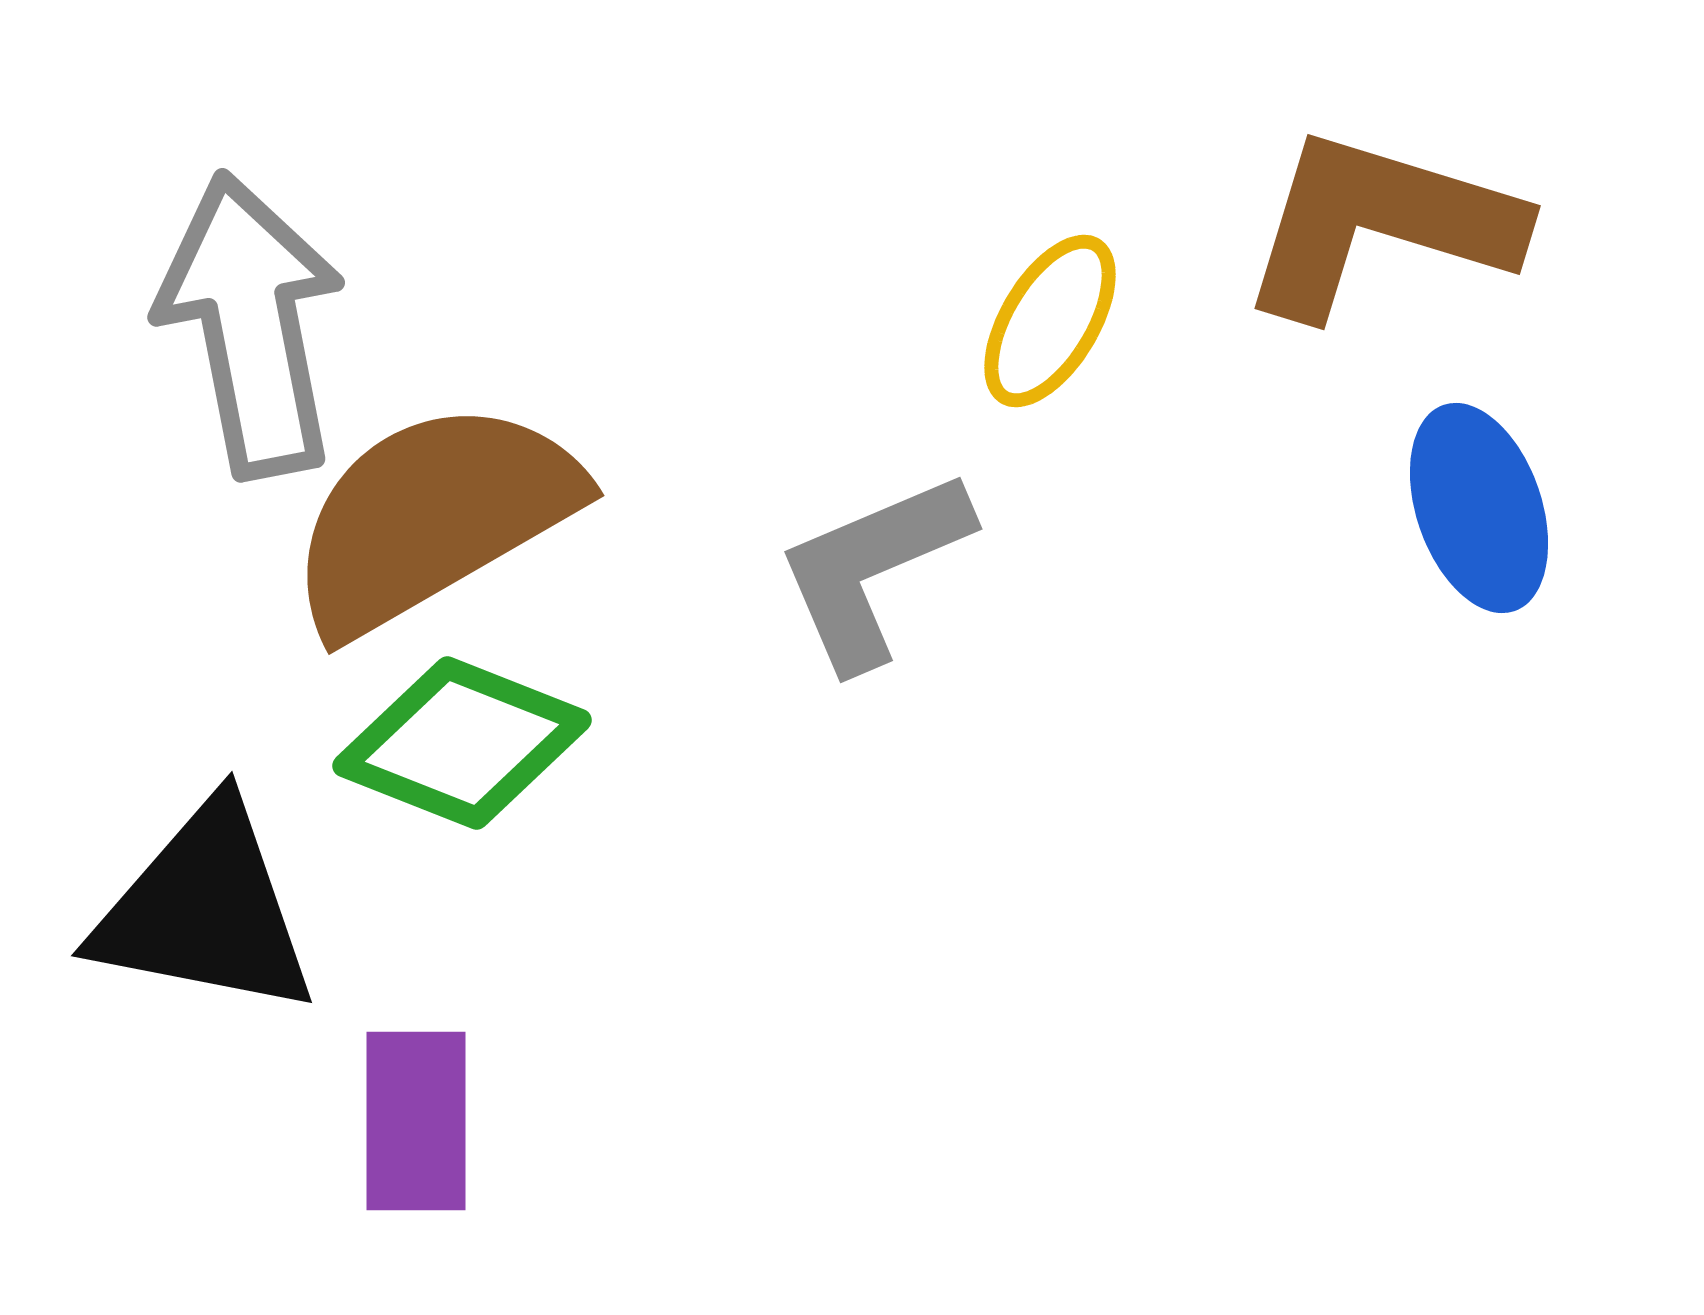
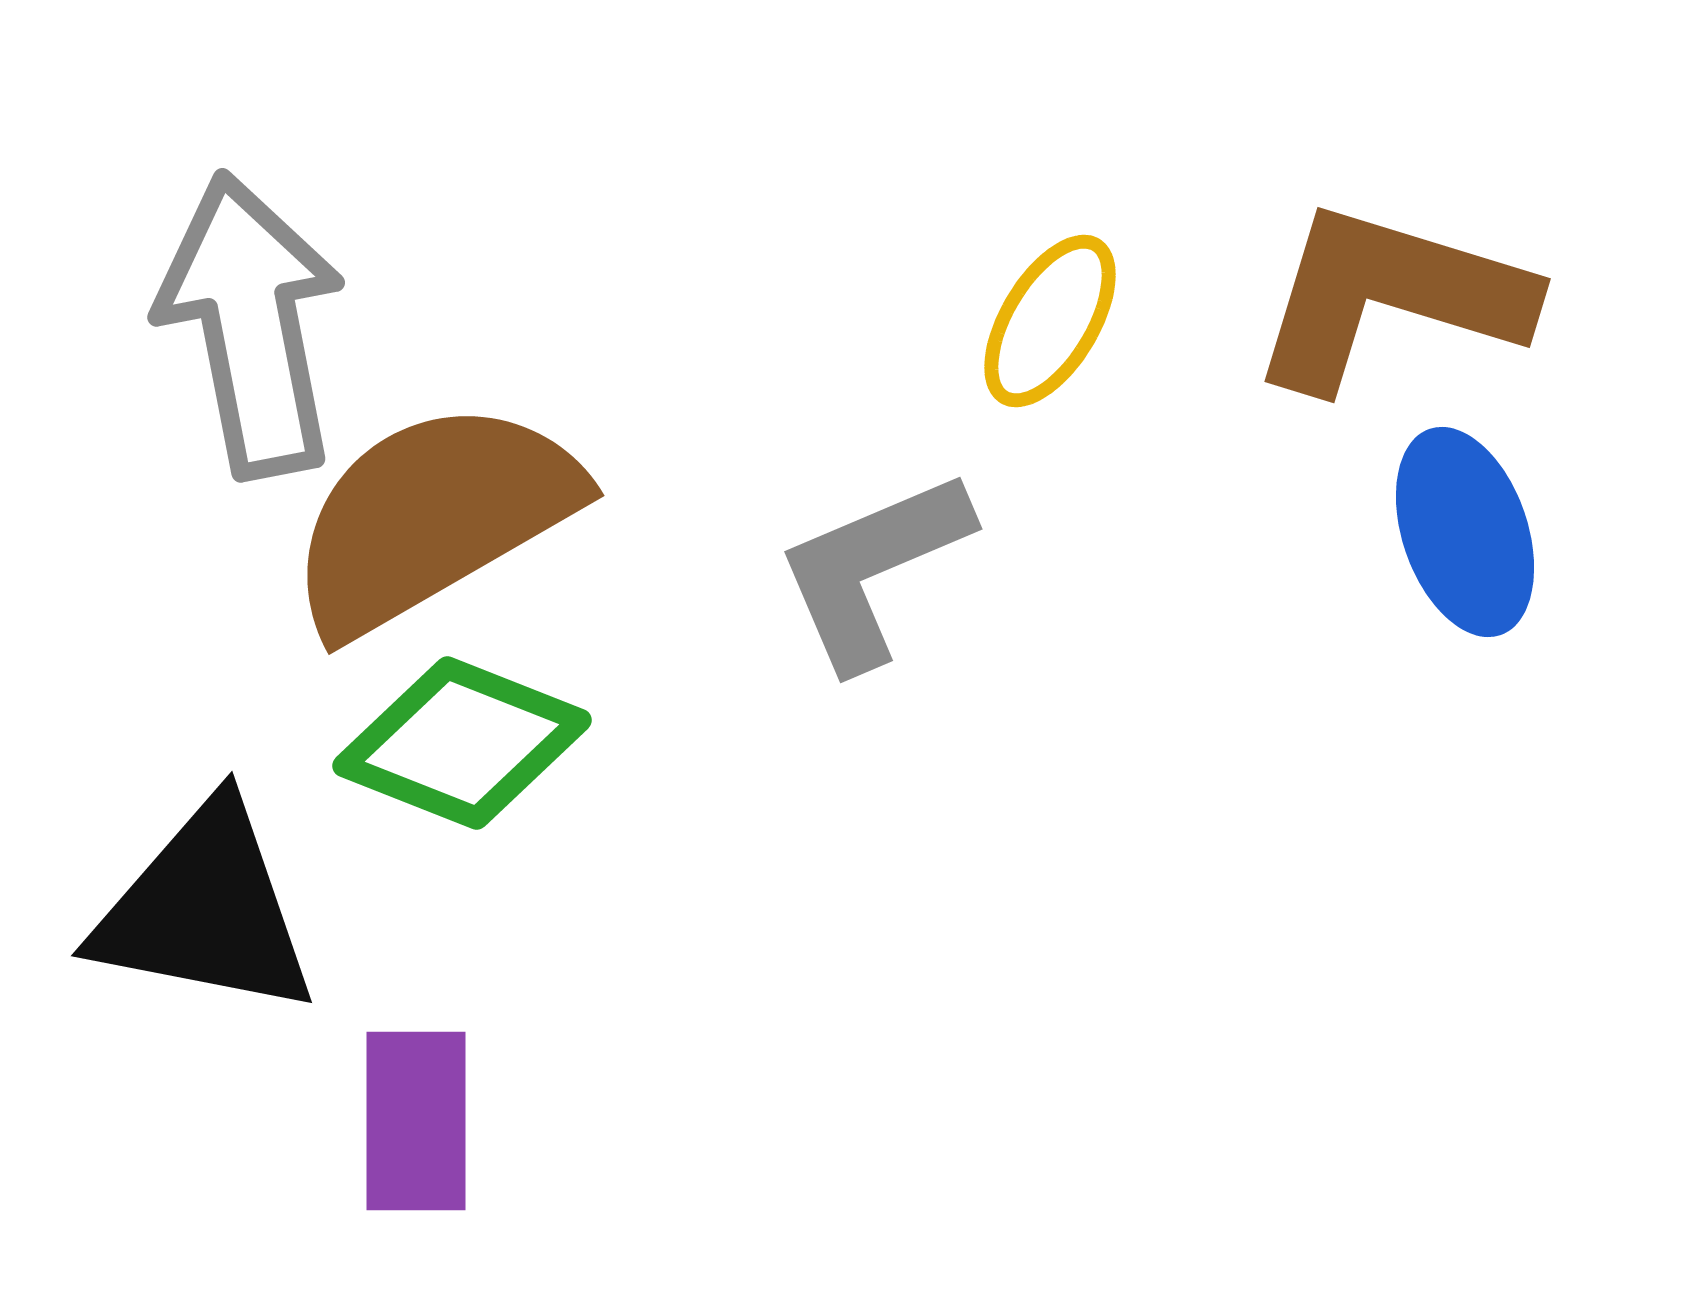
brown L-shape: moved 10 px right, 73 px down
blue ellipse: moved 14 px left, 24 px down
